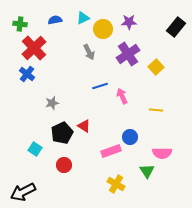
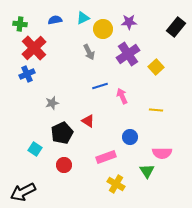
blue cross: rotated 28 degrees clockwise
red triangle: moved 4 px right, 5 px up
pink rectangle: moved 5 px left, 6 px down
